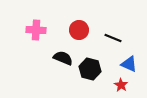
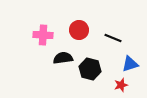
pink cross: moved 7 px right, 5 px down
black semicircle: rotated 30 degrees counterclockwise
blue triangle: moved 1 px right; rotated 42 degrees counterclockwise
red star: rotated 24 degrees clockwise
